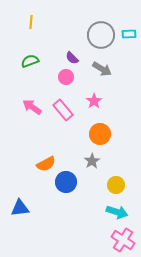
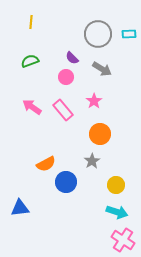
gray circle: moved 3 px left, 1 px up
